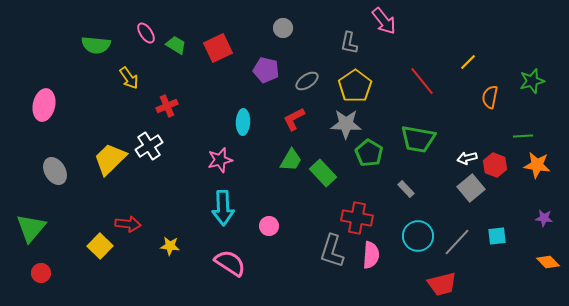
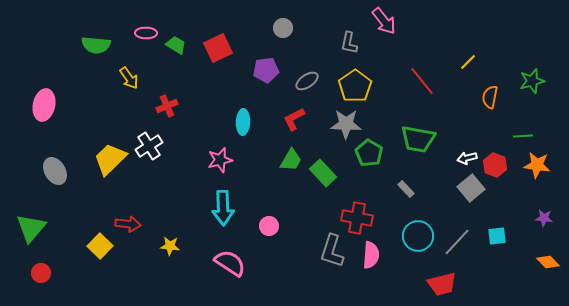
pink ellipse at (146, 33): rotated 55 degrees counterclockwise
purple pentagon at (266, 70): rotated 20 degrees counterclockwise
